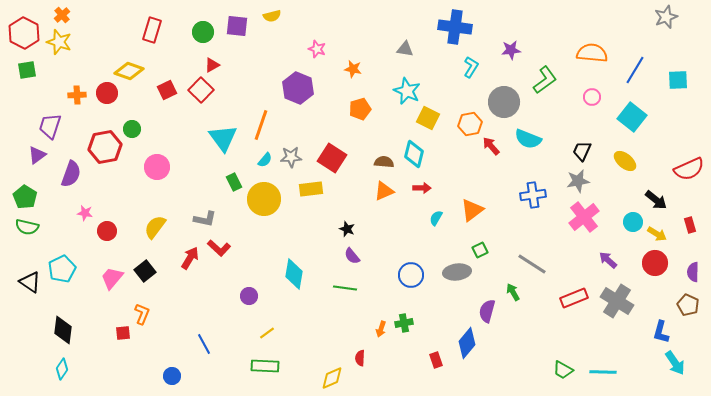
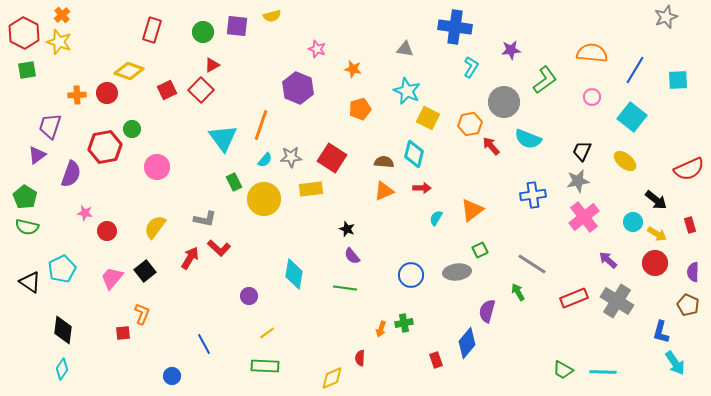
green arrow at (513, 292): moved 5 px right
